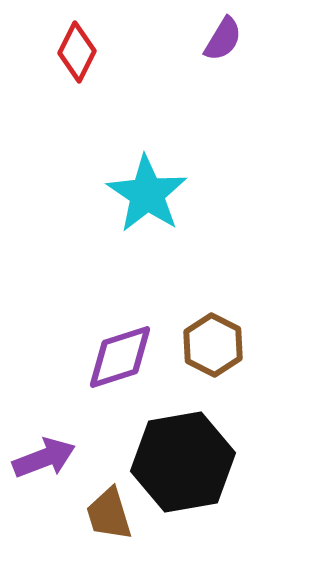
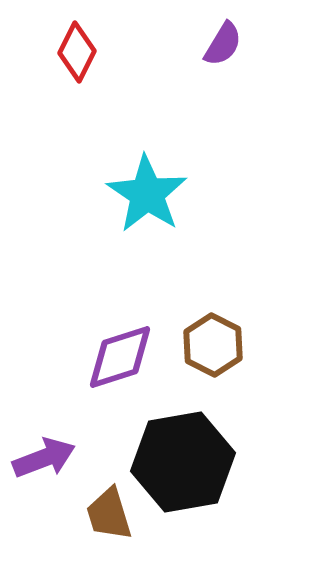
purple semicircle: moved 5 px down
